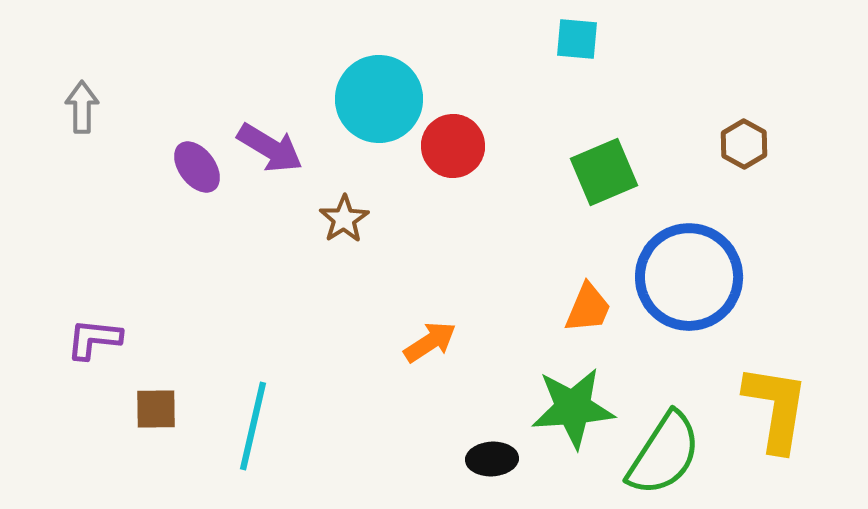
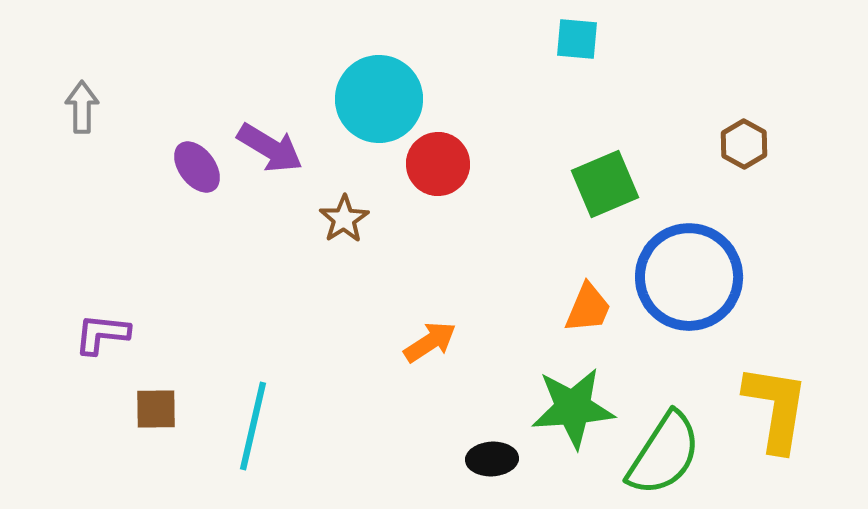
red circle: moved 15 px left, 18 px down
green square: moved 1 px right, 12 px down
purple L-shape: moved 8 px right, 5 px up
